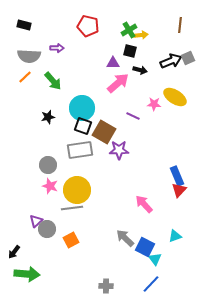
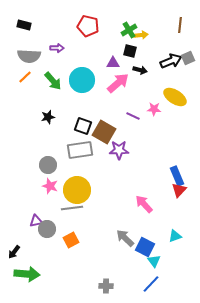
pink star at (154, 104): moved 5 px down
cyan circle at (82, 108): moved 28 px up
purple triangle at (36, 221): rotated 32 degrees clockwise
cyan triangle at (155, 259): moved 1 px left, 2 px down
